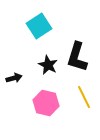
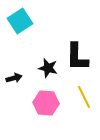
cyan square: moved 19 px left, 5 px up
black L-shape: rotated 16 degrees counterclockwise
black star: moved 3 px down; rotated 12 degrees counterclockwise
pink hexagon: rotated 10 degrees counterclockwise
